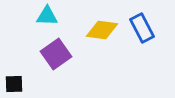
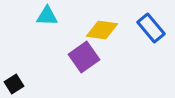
blue rectangle: moved 9 px right; rotated 12 degrees counterclockwise
purple square: moved 28 px right, 3 px down
black square: rotated 30 degrees counterclockwise
